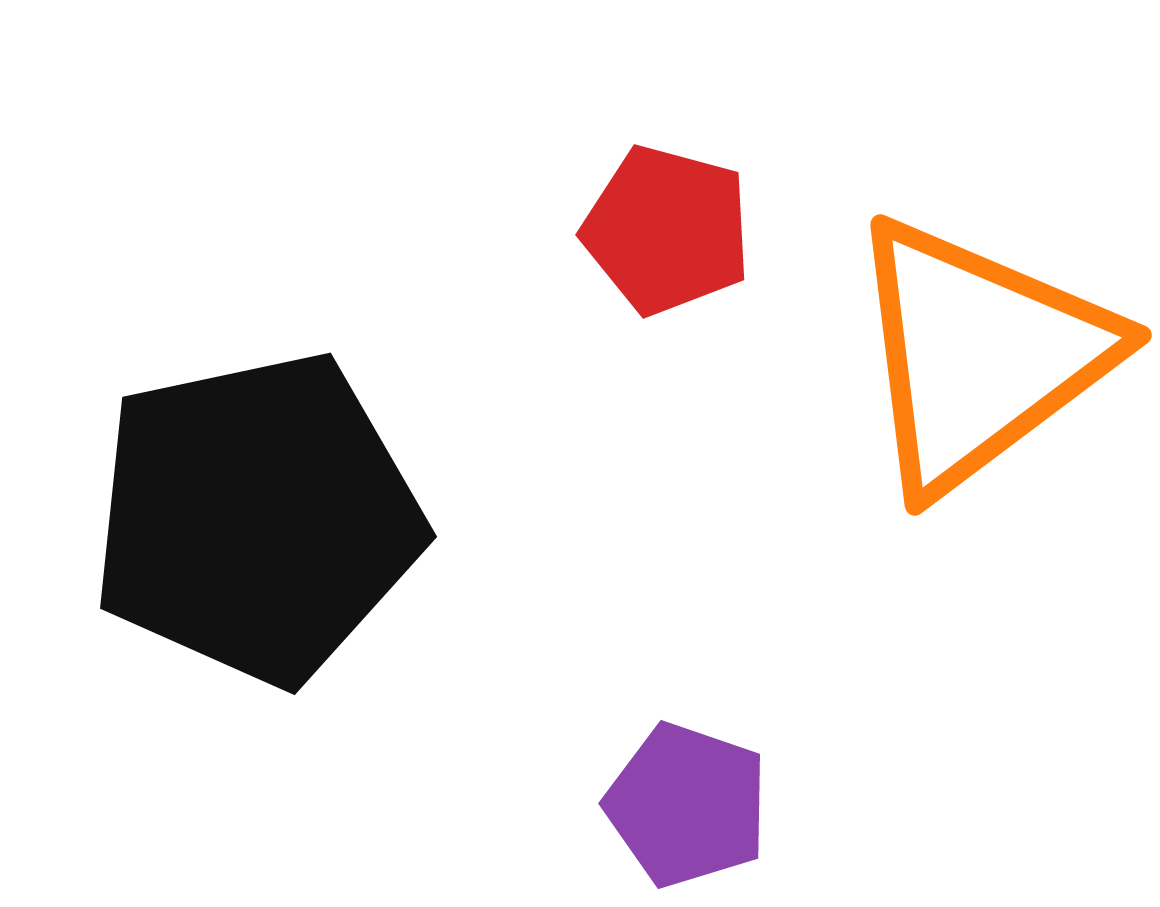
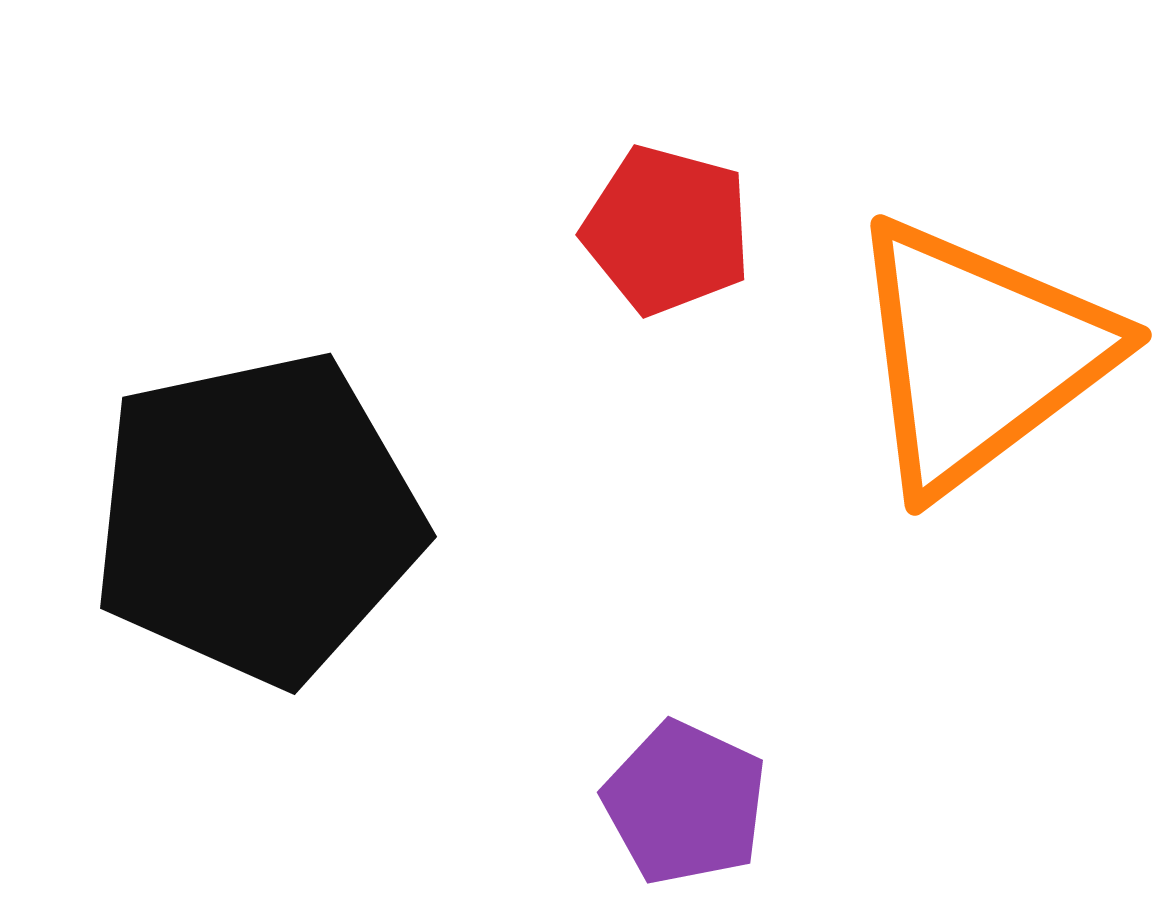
purple pentagon: moved 2 px left, 2 px up; rotated 6 degrees clockwise
